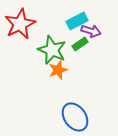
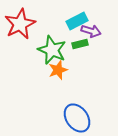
green rectangle: rotated 21 degrees clockwise
blue ellipse: moved 2 px right, 1 px down
